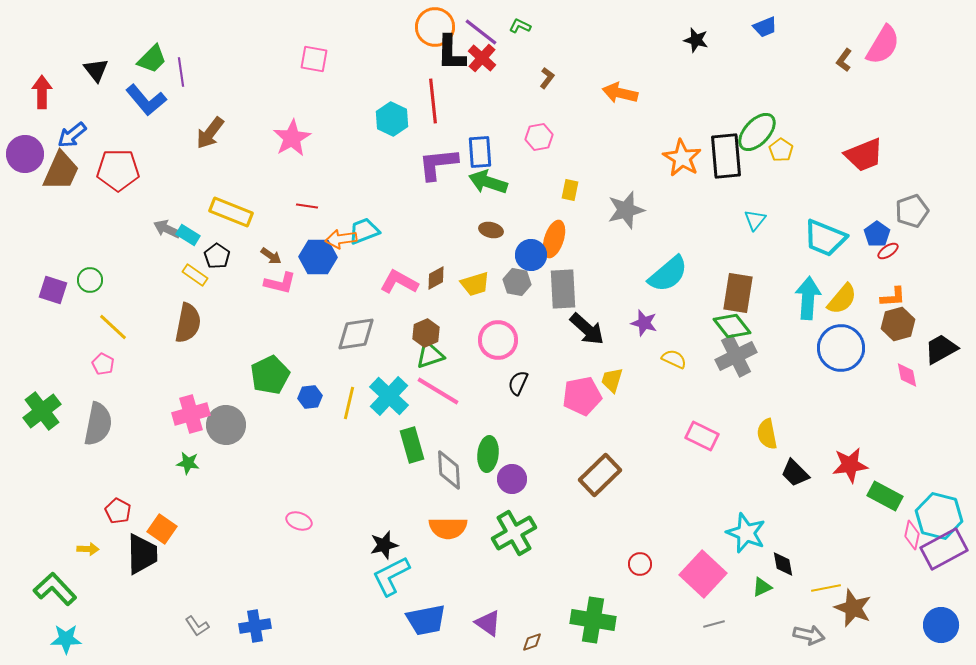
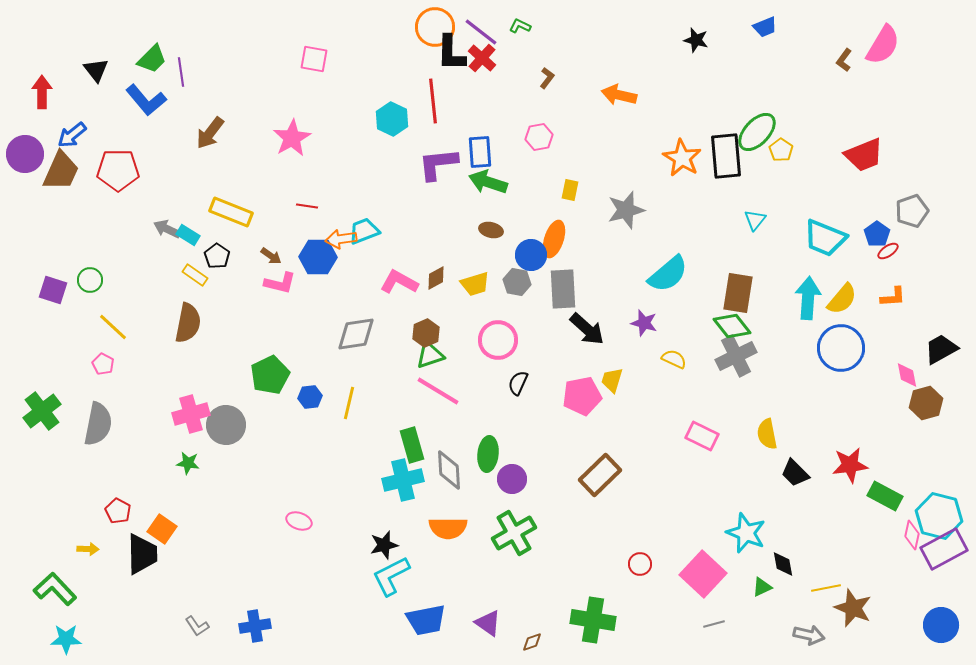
orange arrow at (620, 93): moved 1 px left, 2 px down
brown hexagon at (898, 324): moved 28 px right, 79 px down
cyan cross at (389, 396): moved 14 px right, 84 px down; rotated 33 degrees clockwise
